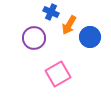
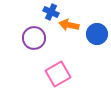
orange arrow: rotated 72 degrees clockwise
blue circle: moved 7 px right, 3 px up
